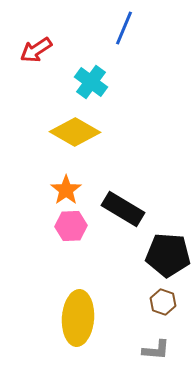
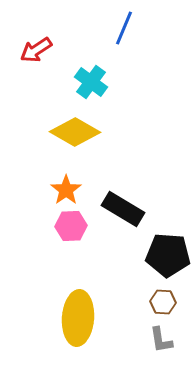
brown hexagon: rotated 15 degrees counterclockwise
gray L-shape: moved 5 px right, 10 px up; rotated 76 degrees clockwise
